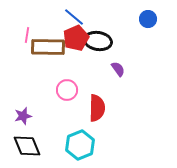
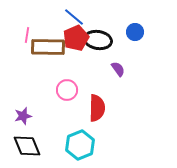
blue circle: moved 13 px left, 13 px down
black ellipse: moved 1 px up
